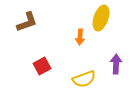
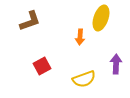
brown L-shape: moved 3 px right, 1 px up
